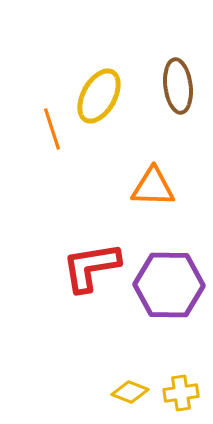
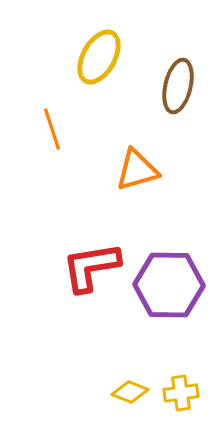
brown ellipse: rotated 20 degrees clockwise
yellow ellipse: moved 39 px up
orange triangle: moved 16 px left, 17 px up; rotated 18 degrees counterclockwise
